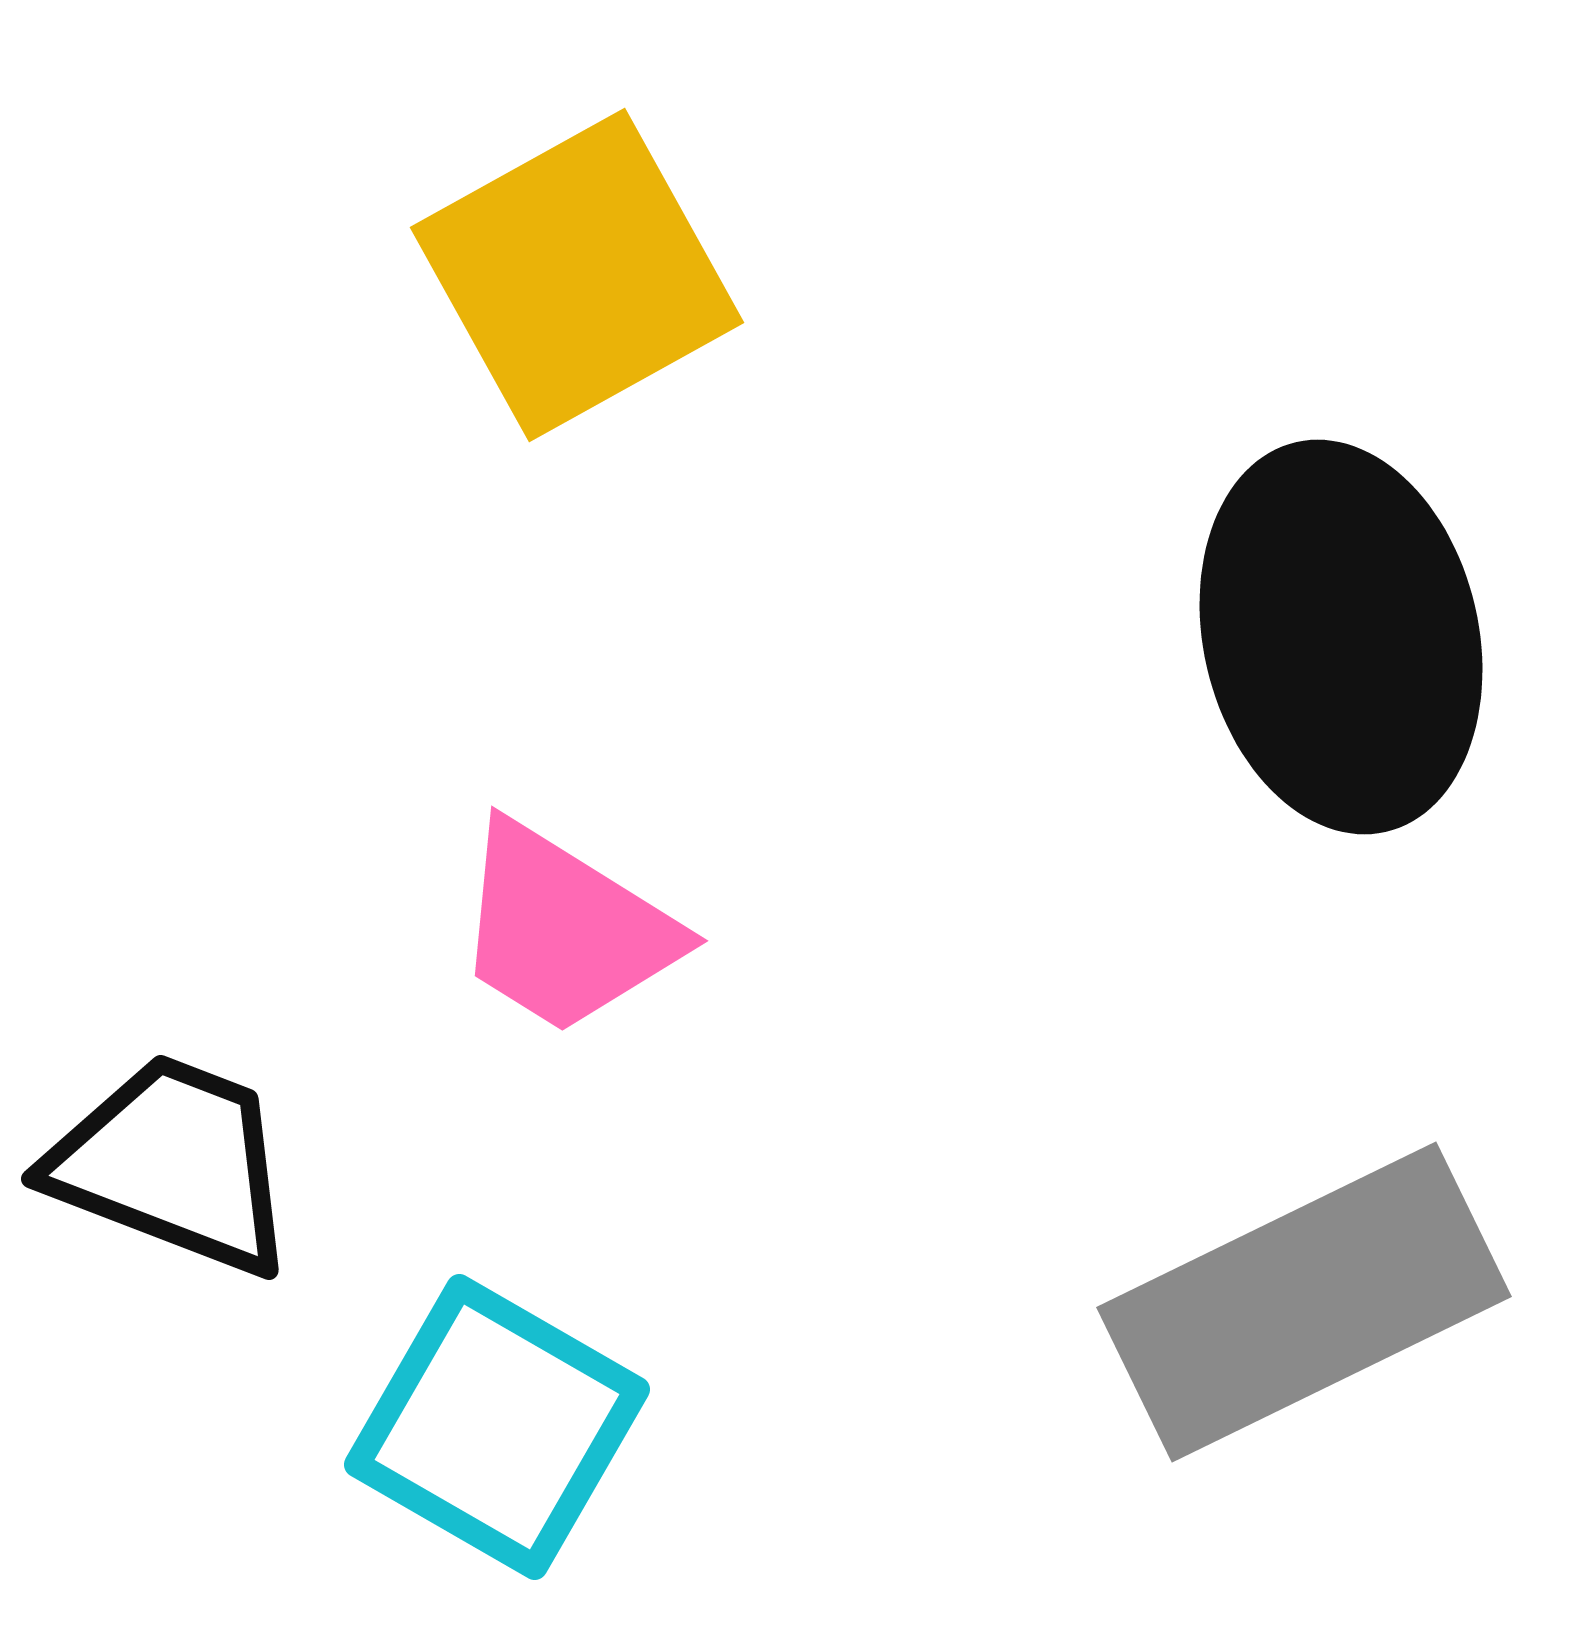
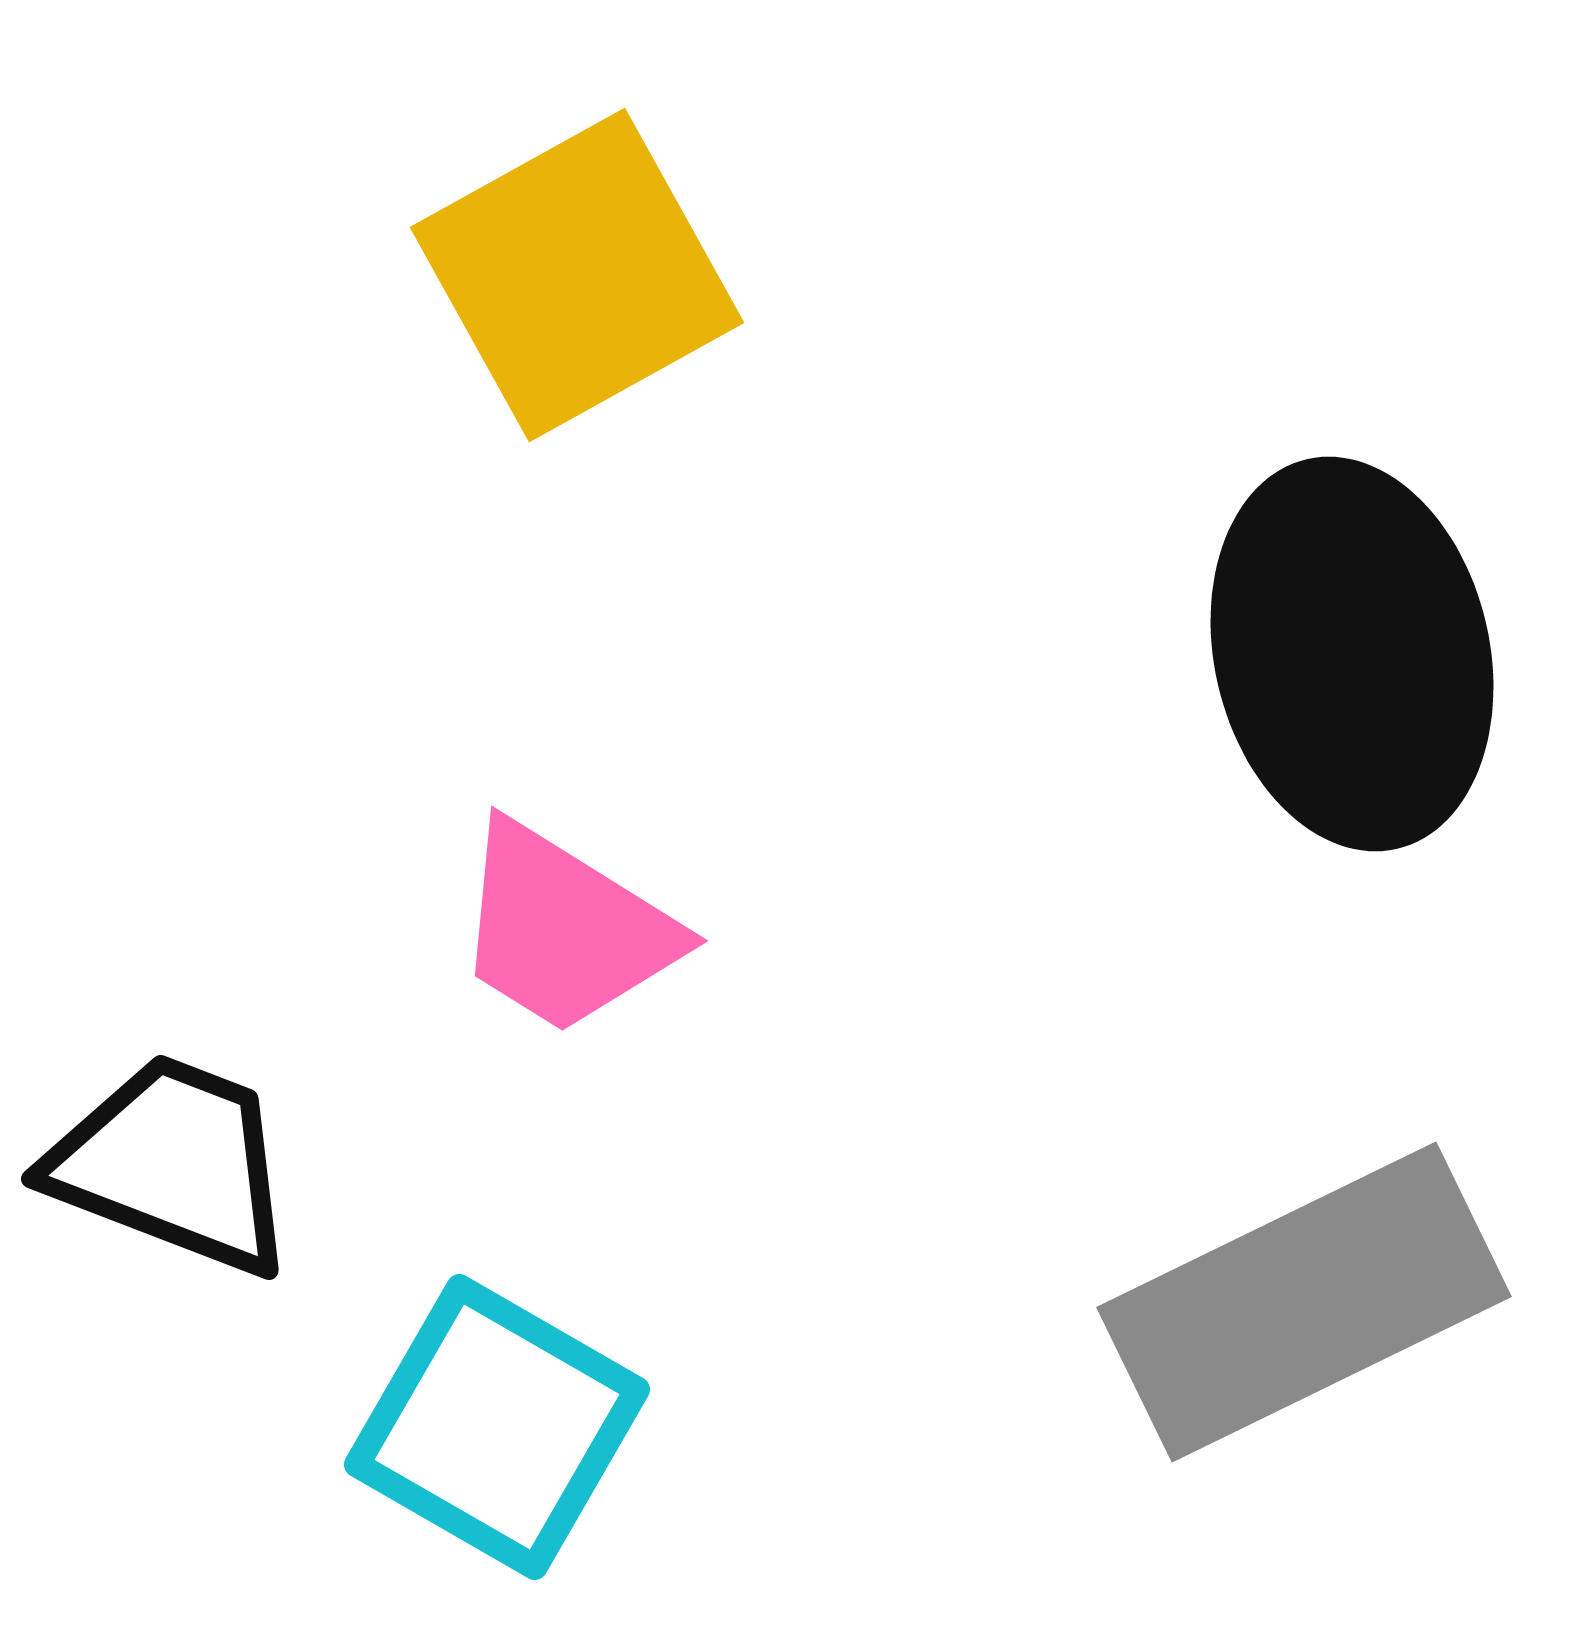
black ellipse: moved 11 px right, 17 px down
